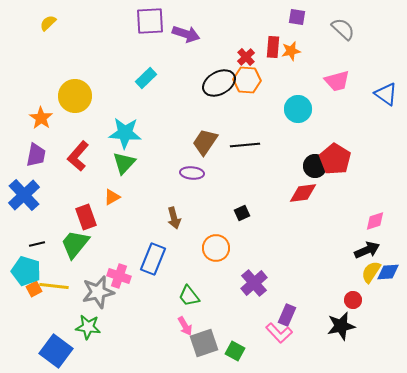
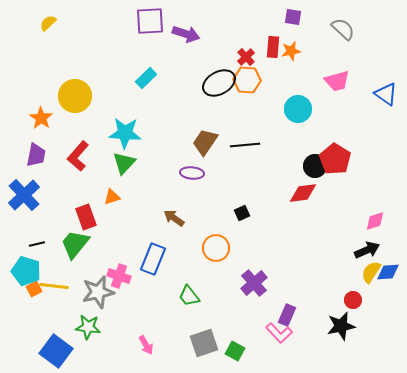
purple square at (297, 17): moved 4 px left
orange triangle at (112, 197): rotated 12 degrees clockwise
brown arrow at (174, 218): rotated 140 degrees clockwise
pink arrow at (185, 326): moved 39 px left, 19 px down
